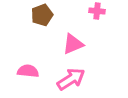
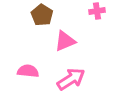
pink cross: rotated 14 degrees counterclockwise
brown pentagon: rotated 20 degrees counterclockwise
pink triangle: moved 8 px left, 3 px up
